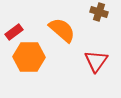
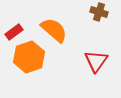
orange semicircle: moved 8 px left
orange hexagon: rotated 20 degrees counterclockwise
